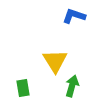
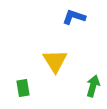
blue L-shape: moved 1 px down
green arrow: moved 21 px right
